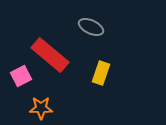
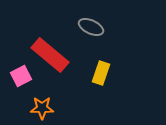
orange star: moved 1 px right
